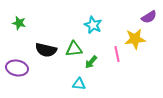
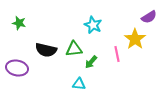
yellow star: rotated 30 degrees counterclockwise
